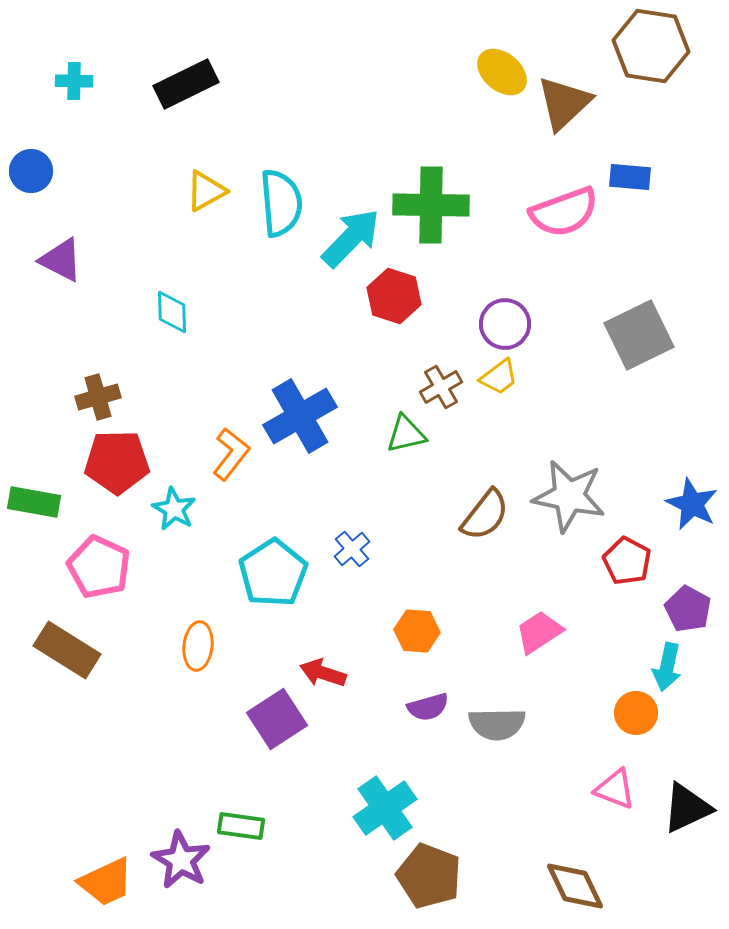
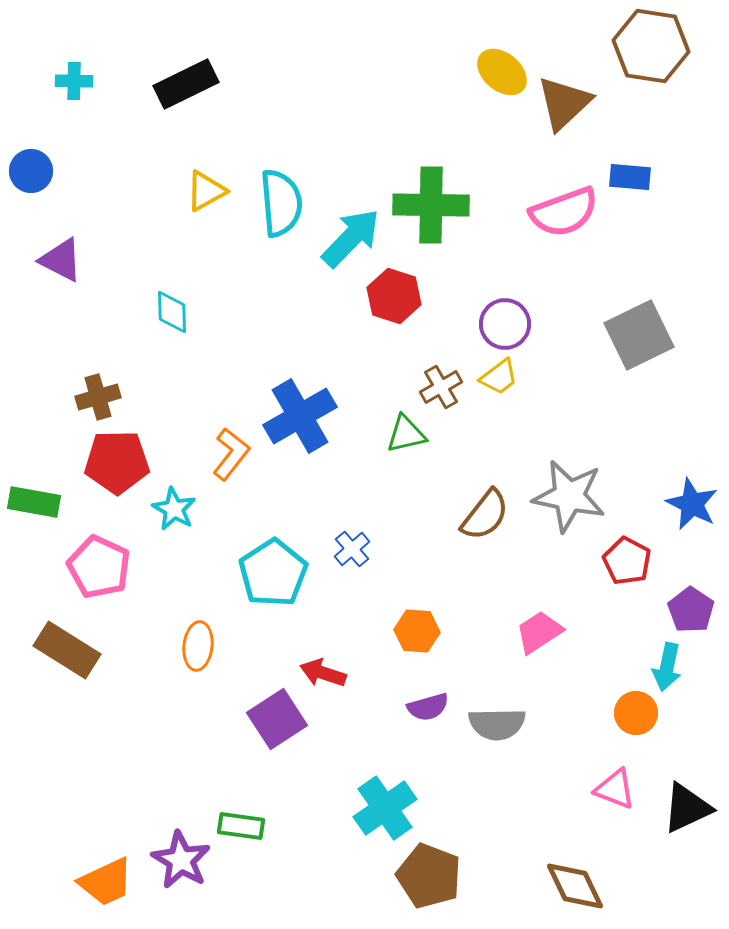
purple pentagon at (688, 609): moved 3 px right, 1 px down; rotated 6 degrees clockwise
